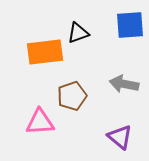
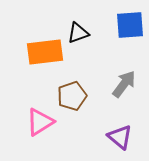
gray arrow: rotated 116 degrees clockwise
pink triangle: rotated 28 degrees counterclockwise
